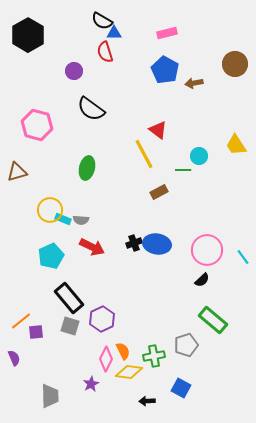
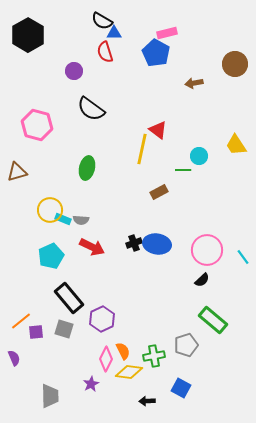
blue pentagon at (165, 70): moved 9 px left, 17 px up
yellow line at (144, 154): moved 2 px left, 5 px up; rotated 40 degrees clockwise
gray square at (70, 326): moved 6 px left, 3 px down
